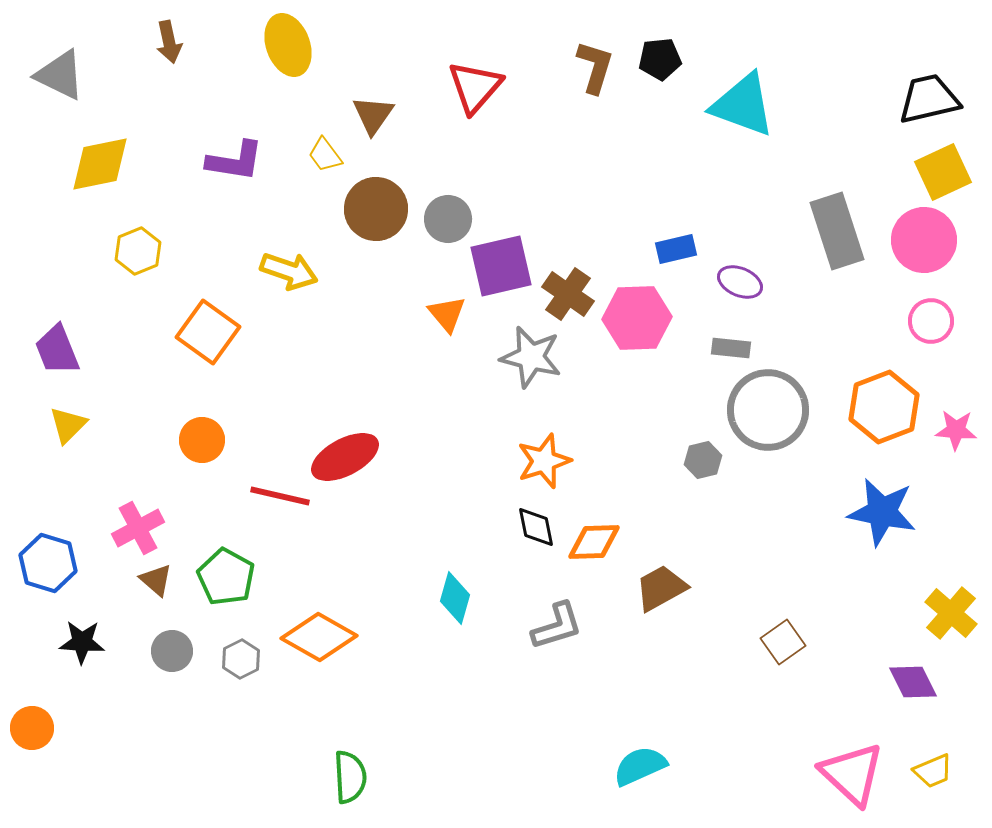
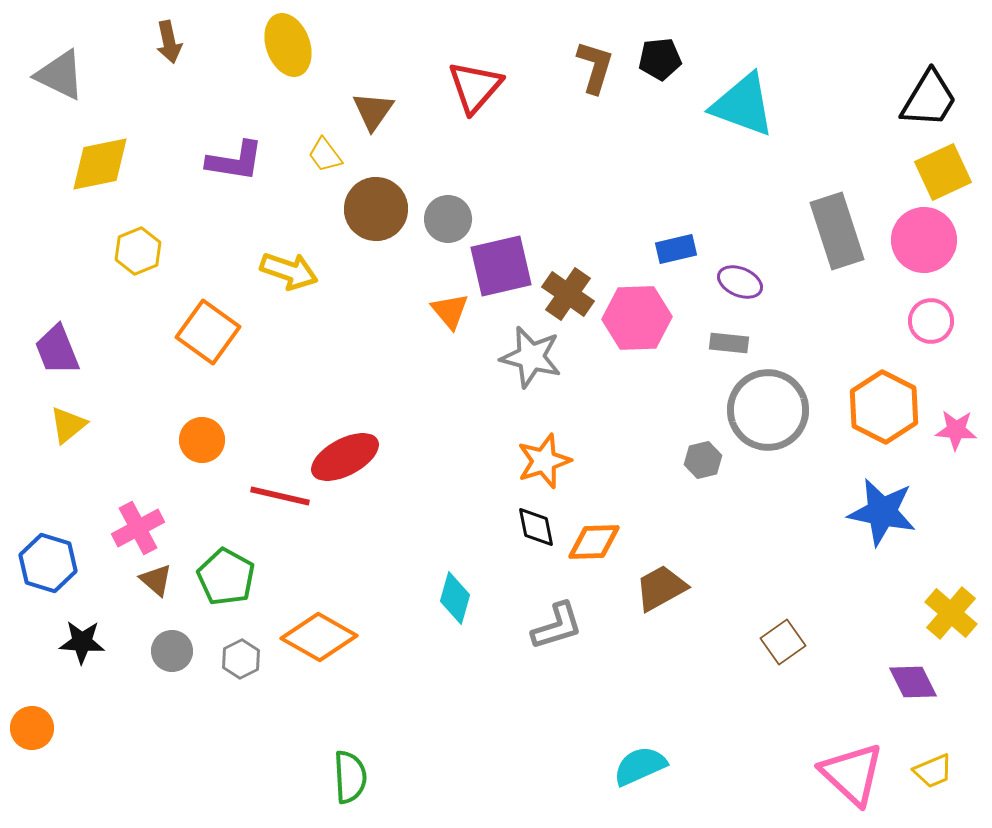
black trapezoid at (929, 99): rotated 134 degrees clockwise
brown triangle at (373, 115): moved 4 px up
orange triangle at (447, 314): moved 3 px right, 3 px up
gray rectangle at (731, 348): moved 2 px left, 5 px up
orange hexagon at (884, 407): rotated 12 degrees counterclockwise
yellow triangle at (68, 425): rotated 6 degrees clockwise
